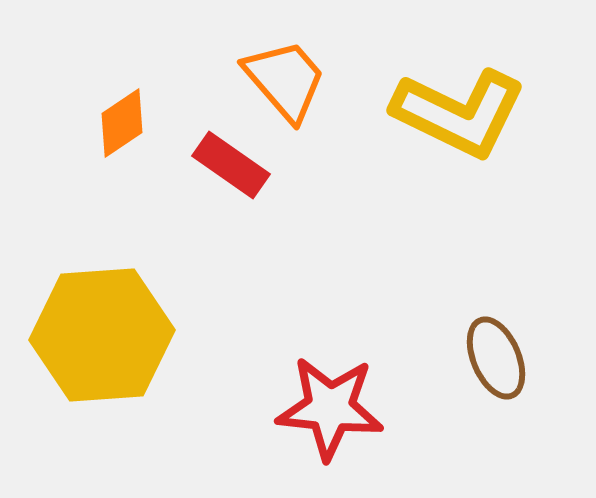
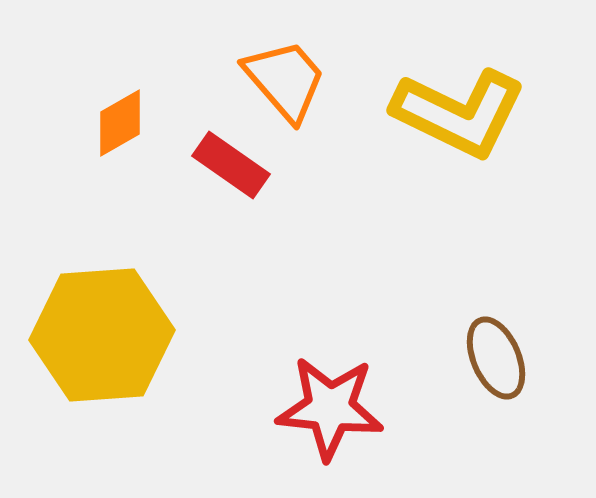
orange diamond: moved 2 px left; rotated 4 degrees clockwise
